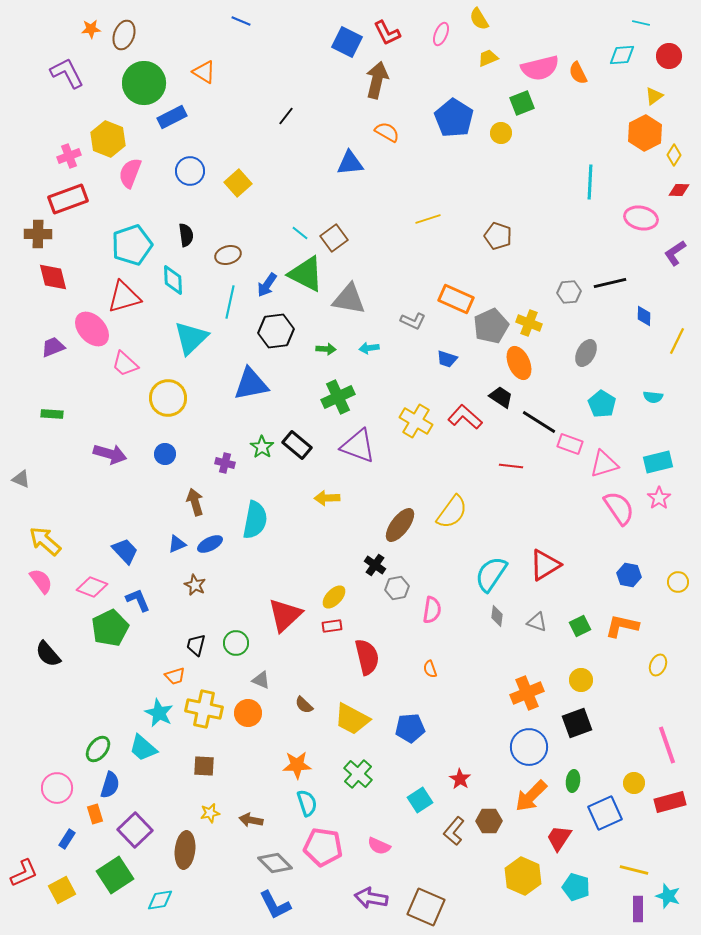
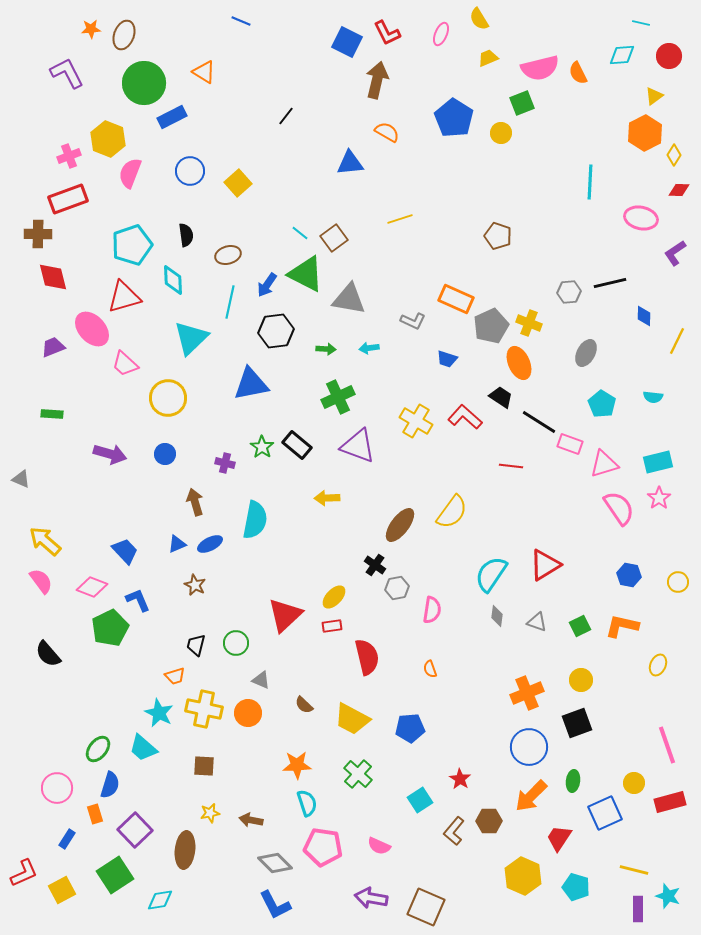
yellow line at (428, 219): moved 28 px left
